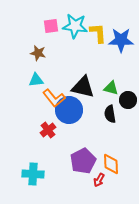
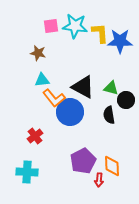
yellow L-shape: moved 2 px right
blue star: moved 1 px left, 1 px down
cyan triangle: moved 6 px right
black triangle: rotated 15 degrees clockwise
black circle: moved 2 px left
blue circle: moved 1 px right, 2 px down
black semicircle: moved 1 px left, 1 px down
red cross: moved 13 px left, 6 px down
orange diamond: moved 1 px right, 2 px down
cyan cross: moved 6 px left, 2 px up
red arrow: rotated 24 degrees counterclockwise
